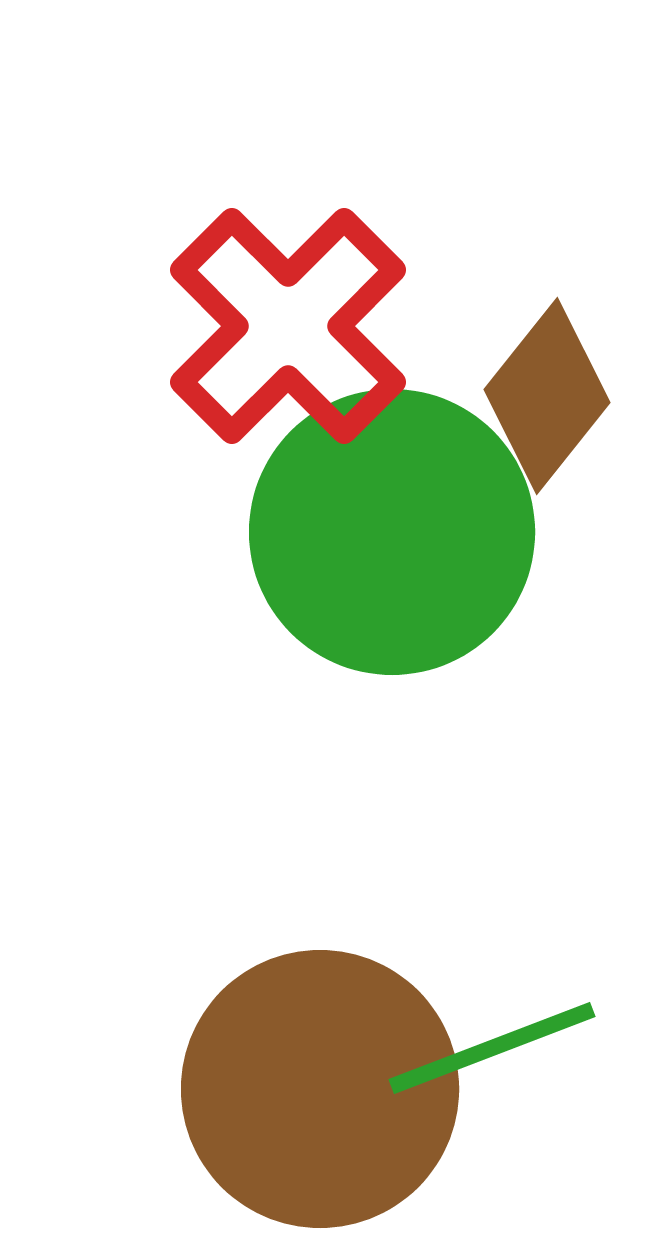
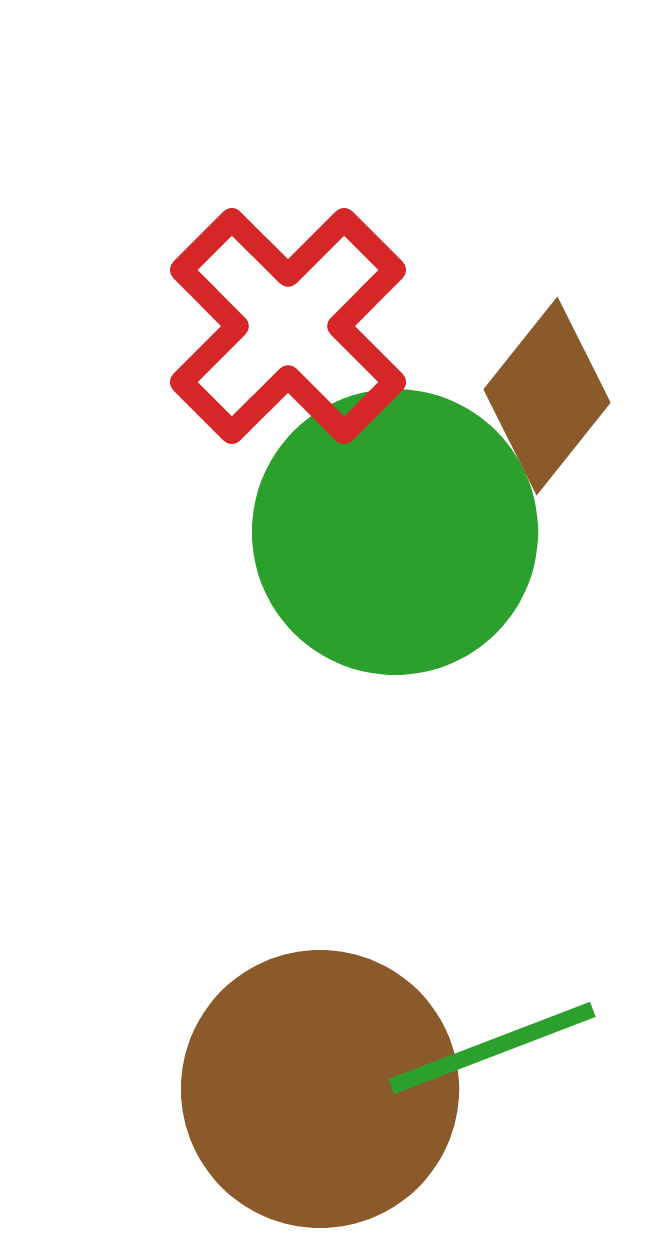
green circle: moved 3 px right
